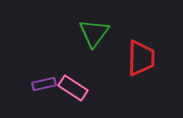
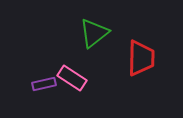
green triangle: rotated 16 degrees clockwise
pink rectangle: moved 1 px left, 10 px up
